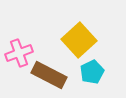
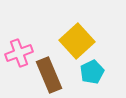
yellow square: moved 2 px left, 1 px down
brown rectangle: rotated 40 degrees clockwise
